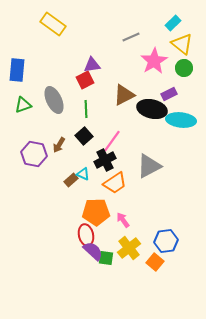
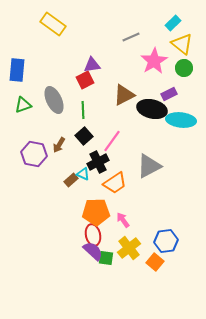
green line: moved 3 px left, 1 px down
black cross: moved 7 px left, 2 px down
red ellipse: moved 7 px right
